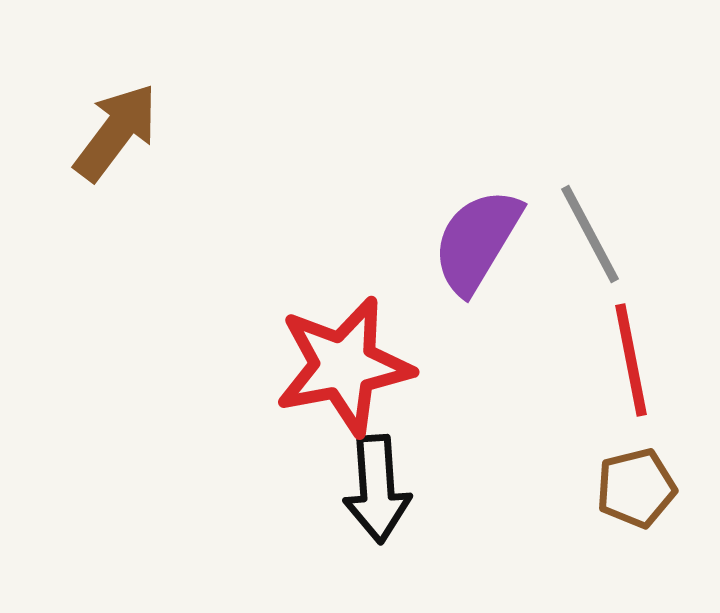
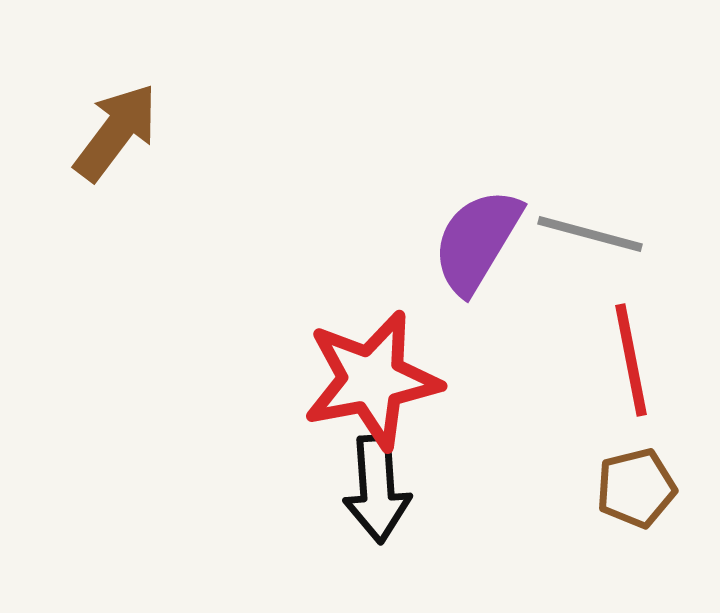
gray line: rotated 47 degrees counterclockwise
red star: moved 28 px right, 14 px down
